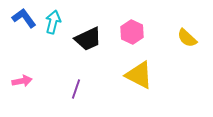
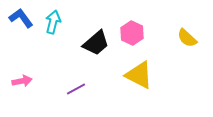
blue L-shape: moved 3 px left
pink hexagon: moved 1 px down
black trapezoid: moved 8 px right, 4 px down; rotated 16 degrees counterclockwise
purple line: rotated 42 degrees clockwise
